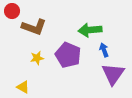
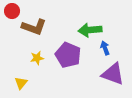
blue arrow: moved 1 px right, 2 px up
purple triangle: rotated 45 degrees counterclockwise
yellow triangle: moved 2 px left, 4 px up; rotated 40 degrees clockwise
